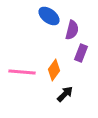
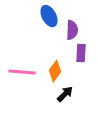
blue ellipse: rotated 25 degrees clockwise
purple semicircle: rotated 12 degrees counterclockwise
purple rectangle: rotated 18 degrees counterclockwise
orange diamond: moved 1 px right, 1 px down
